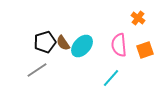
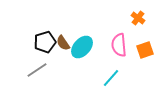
cyan ellipse: moved 1 px down
